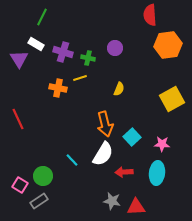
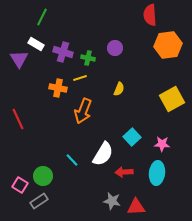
orange arrow: moved 22 px left, 13 px up; rotated 35 degrees clockwise
